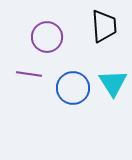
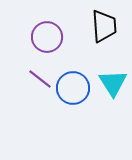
purple line: moved 11 px right, 5 px down; rotated 30 degrees clockwise
